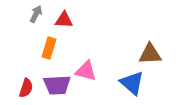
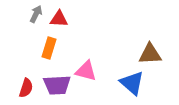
red triangle: moved 5 px left, 1 px up
